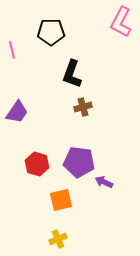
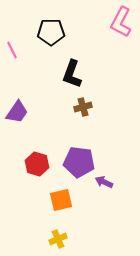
pink line: rotated 12 degrees counterclockwise
